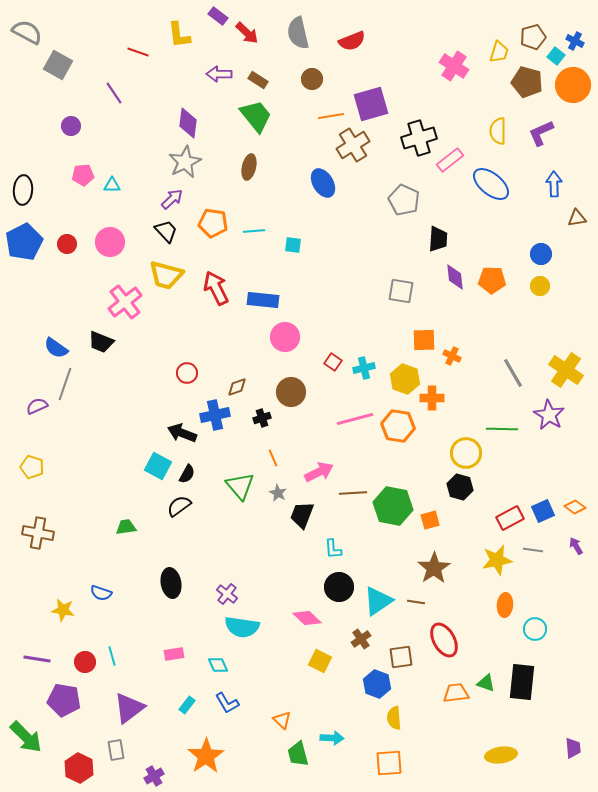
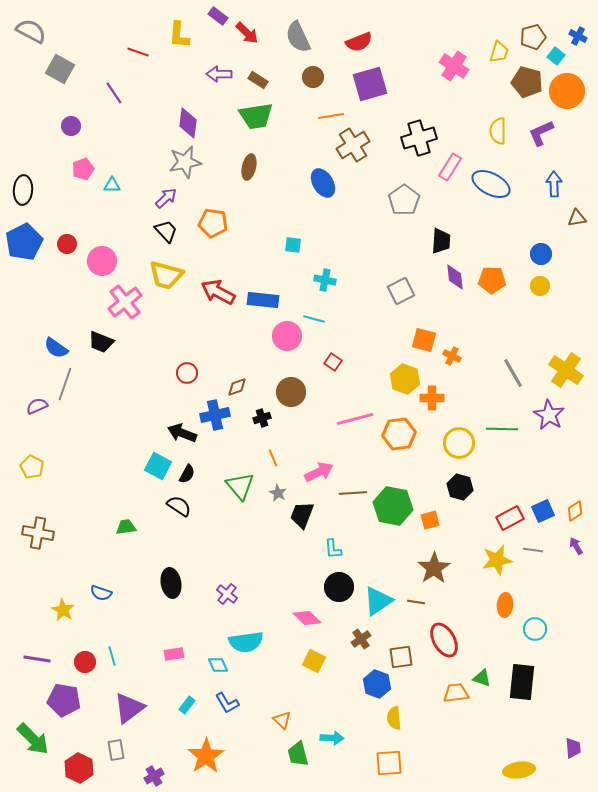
gray semicircle at (27, 32): moved 4 px right, 1 px up
gray semicircle at (298, 33): moved 4 px down; rotated 12 degrees counterclockwise
yellow L-shape at (179, 35): rotated 12 degrees clockwise
red semicircle at (352, 41): moved 7 px right, 1 px down
blue cross at (575, 41): moved 3 px right, 5 px up
gray square at (58, 65): moved 2 px right, 4 px down
brown circle at (312, 79): moved 1 px right, 2 px up
orange circle at (573, 85): moved 6 px left, 6 px down
purple square at (371, 104): moved 1 px left, 20 px up
green trapezoid at (256, 116): rotated 120 degrees clockwise
pink rectangle at (450, 160): moved 7 px down; rotated 20 degrees counterclockwise
gray star at (185, 162): rotated 16 degrees clockwise
pink pentagon at (83, 175): moved 6 px up; rotated 15 degrees counterclockwise
blue ellipse at (491, 184): rotated 12 degrees counterclockwise
purple arrow at (172, 199): moved 6 px left, 1 px up
gray pentagon at (404, 200): rotated 12 degrees clockwise
cyan line at (254, 231): moved 60 px right, 88 px down; rotated 20 degrees clockwise
black trapezoid at (438, 239): moved 3 px right, 2 px down
pink circle at (110, 242): moved 8 px left, 19 px down
red arrow at (216, 288): moved 2 px right, 4 px down; rotated 36 degrees counterclockwise
gray square at (401, 291): rotated 36 degrees counterclockwise
pink circle at (285, 337): moved 2 px right, 1 px up
orange square at (424, 340): rotated 15 degrees clockwise
cyan cross at (364, 368): moved 39 px left, 88 px up; rotated 25 degrees clockwise
orange hexagon at (398, 426): moved 1 px right, 8 px down; rotated 16 degrees counterclockwise
yellow circle at (466, 453): moved 7 px left, 10 px up
yellow pentagon at (32, 467): rotated 10 degrees clockwise
black semicircle at (179, 506): rotated 70 degrees clockwise
orange diamond at (575, 507): moved 4 px down; rotated 70 degrees counterclockwise
yellow star at (63, 610): rotated 20 degrees clockwise
cyan semicircle at (242, 627): moved 4 px right, 15 px down; rotated 16 degrees counterclockwise
yellow square at (320, 661): moved 6 px left
green triangle at (486, 683): moved 4 px left, 5 px up
green arrow at (26, 737): moved 7 px right, 2 px down
yellow ellipse at (501, 755): moved 18 px right, 15 px down
